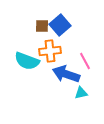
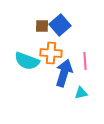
orange cross: moved 1 px right, 2 px down; rotated 10 degrees clockwise
pink line: rotated 24 degrees clockwise
blue arrow: moved 2 px left, 1 px up; rotated 88 degrees clockwise
